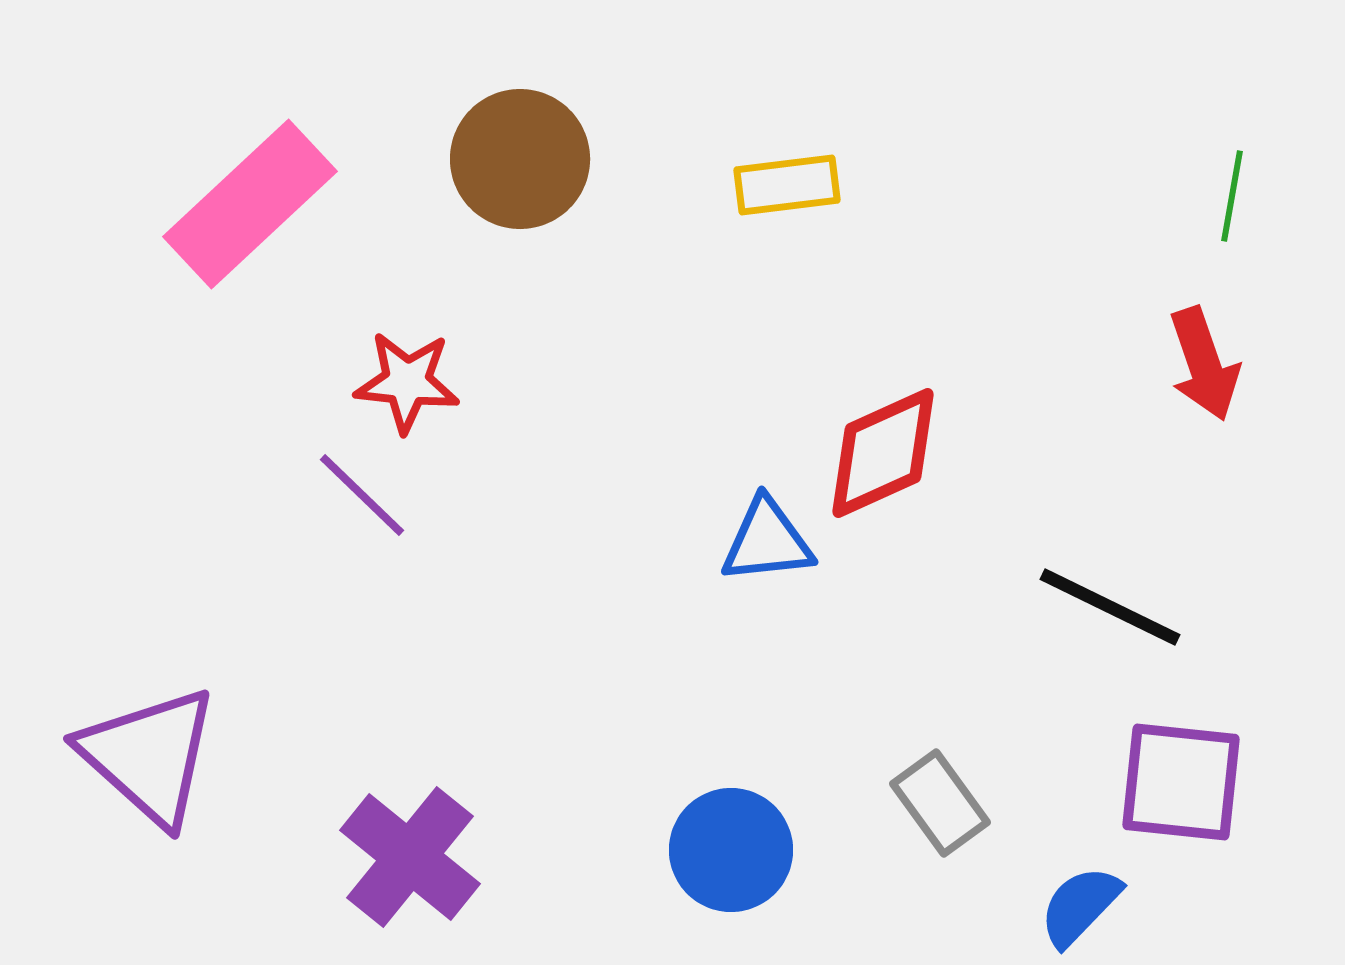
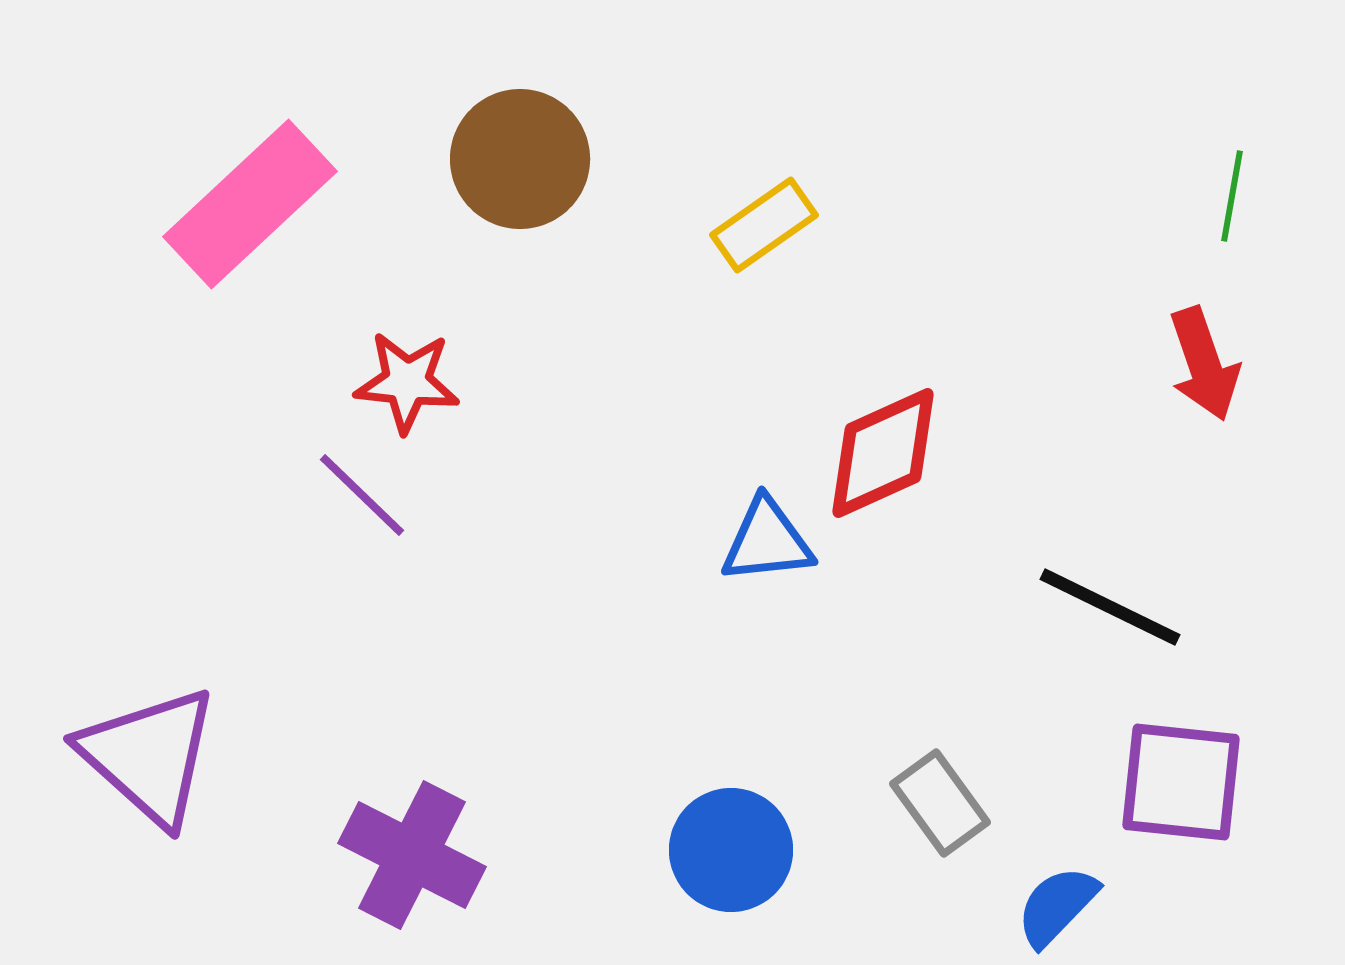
yellow rectangle: moved 23 px left, 40 px down; rotated 28 degrees counterclockwise
purple cross: moved 2 px right, 2 px up; rotated 12 degrees counterclockwise
blue semicircle: moved 23 px left
